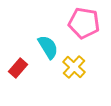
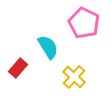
pink pentagon: rotated 16 degrees clockwise
yellow cross: moved 10 px down
